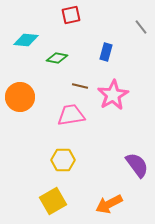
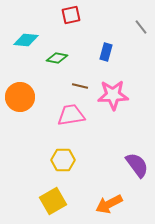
pink star: rotated 28 degrees clockwise
